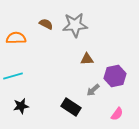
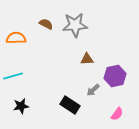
black rectangle: moved 1 px left, 2 px up
